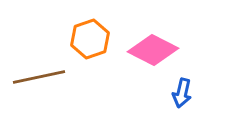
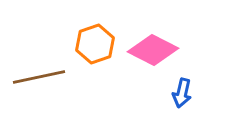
orange hexagon: moved 5 px right, 5 px down
